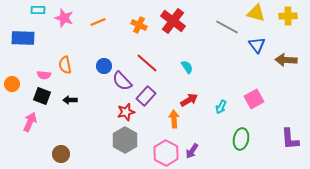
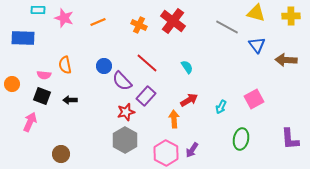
yellow cross: moved 3 px right
purple arrow: moved 1 px up
